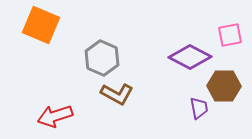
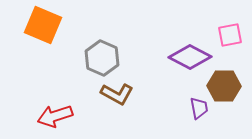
orange square: moved 2 px right
